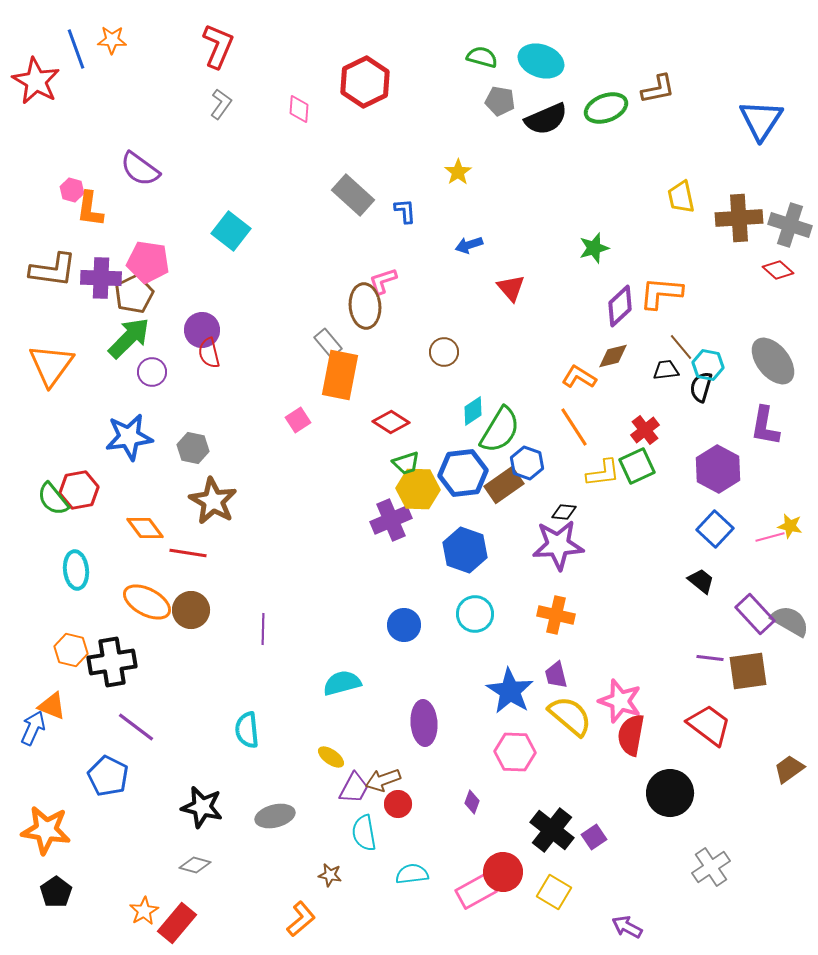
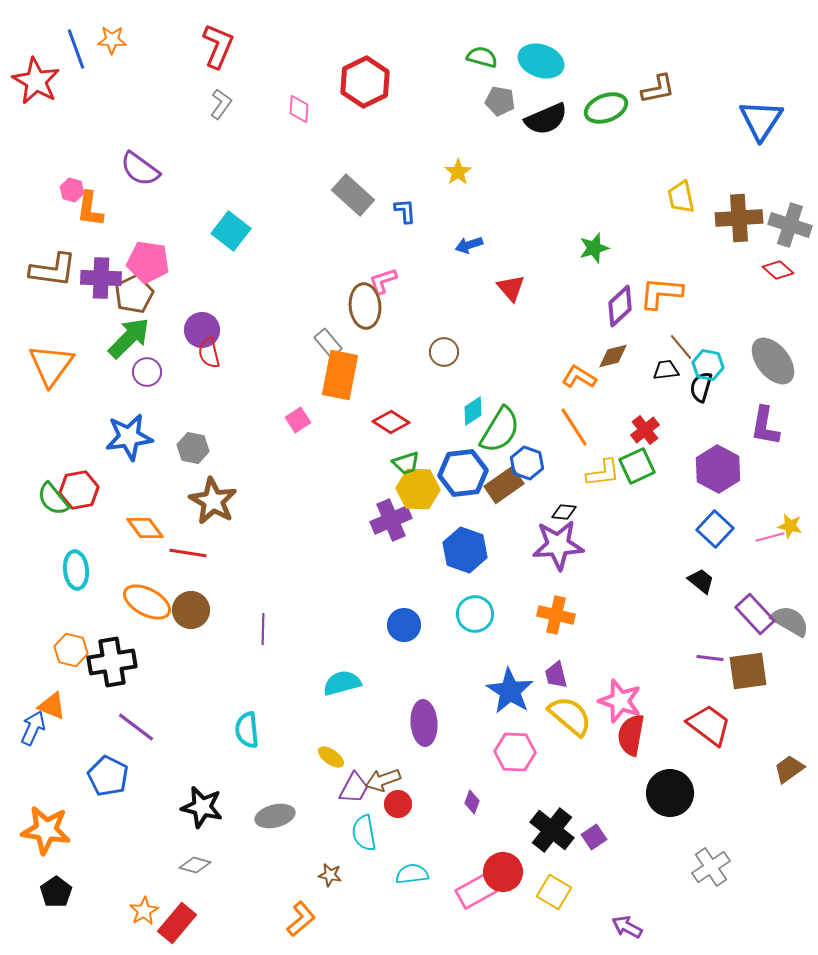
purple circle at (152, 372): moved 5 px left
